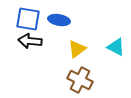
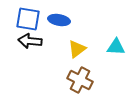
cyan triangle: rotated 24 degrees counterclockwise
